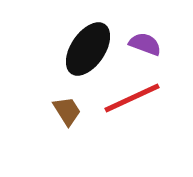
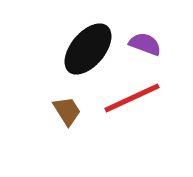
black ellipse: rotated 6 degrees clockwise
